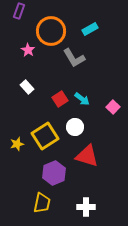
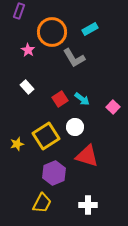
orange circle: moved 1 px right, 1 px down
yellow square: moved 1 px right
yellow trapezoid: rotated 15 degrees clockwise
white cross: moved 2 px right, 2 px up
